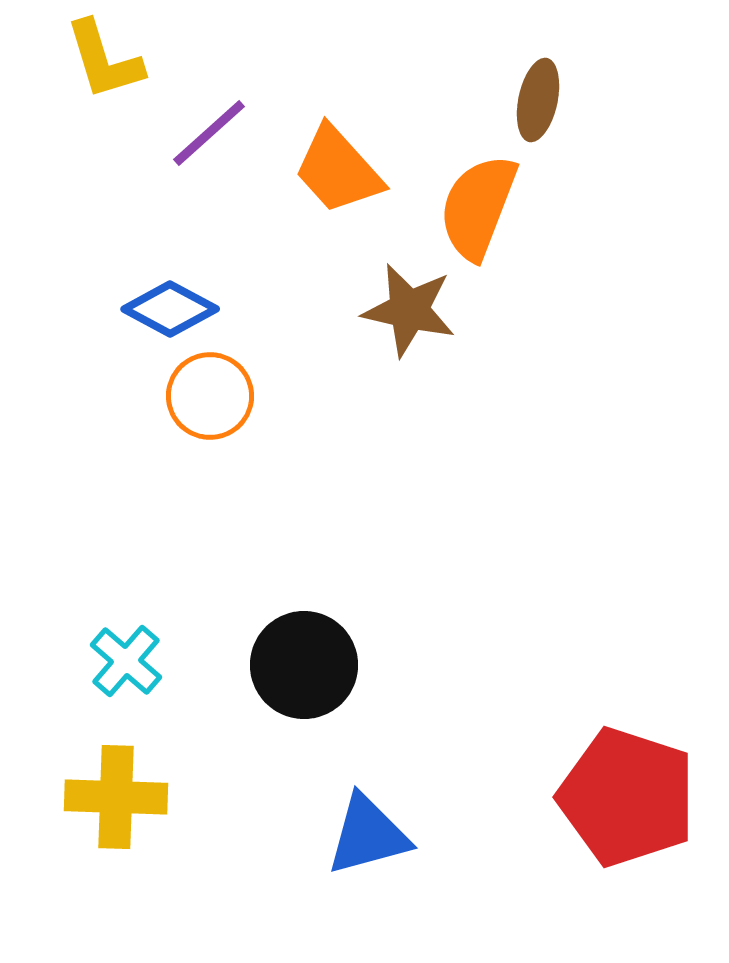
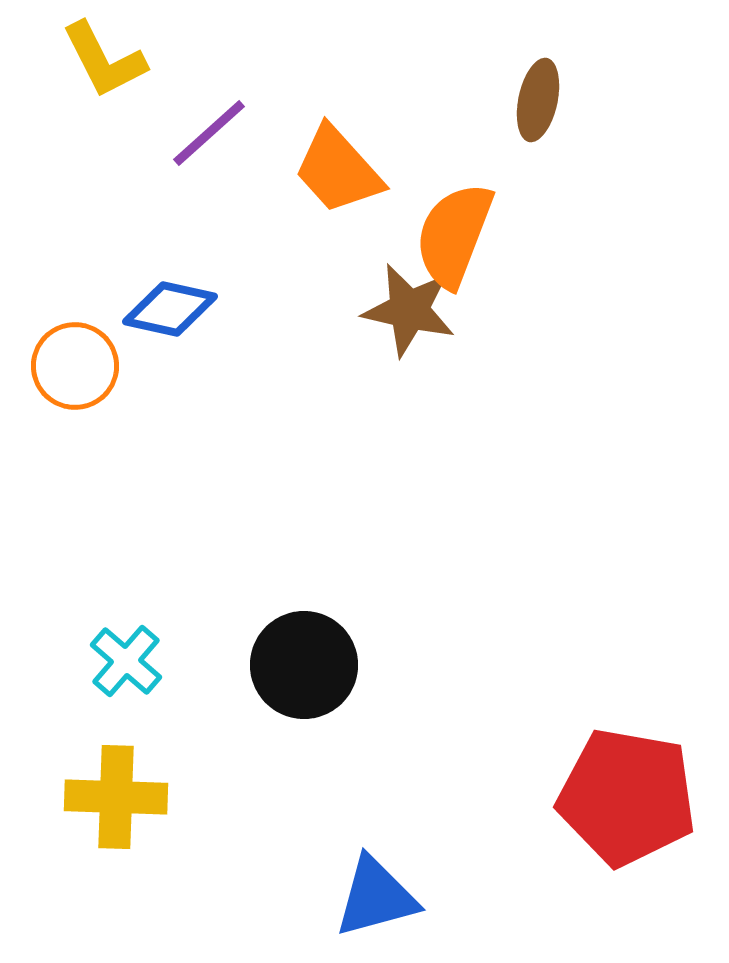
yellow L-shape: rotated 10 degrees counterclockwise
orange semicircle: moved 24 px left, 28 px down
blue diamond: rotated 16 degrees counterclockwise
orange circle: moved 135 px left, 30 px up
red pentagon: rotated 8 degrees counterclockwise
blue triangle: moved 8 px right, 62 px down
